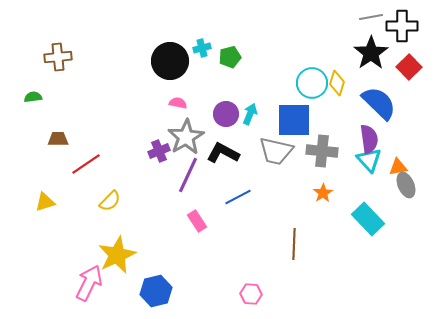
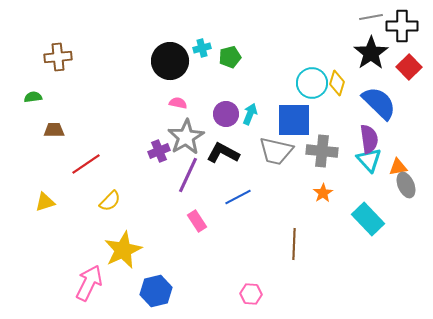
brown trapezoid: moved 4 px left, 9 px up
yellow star: moved 6 px right, 5 px up
